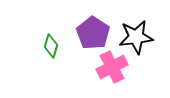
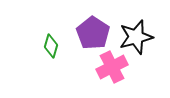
black star: rotated 8 degrees counterclockwise
